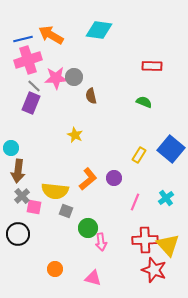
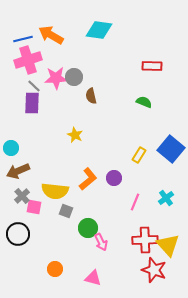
purple rectangle: moved 1 px right; rotated 20 degrees counterclockwise
brown arrow: rotated 60 degrees clockwise
pink arrow: rotated 18 degrees counterclockwise
